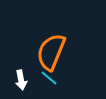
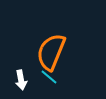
cyan line: moved 1 px up
